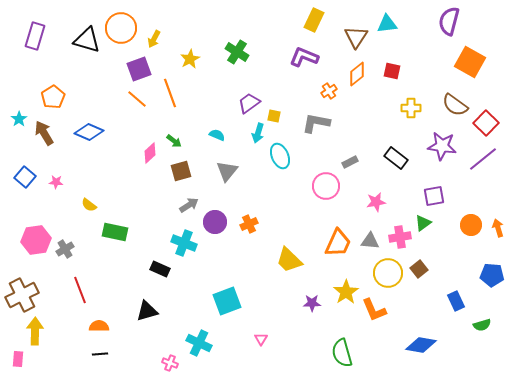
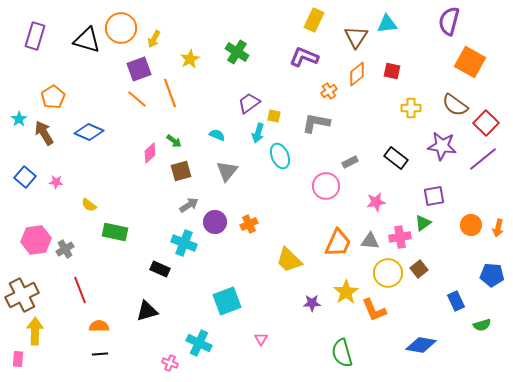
orange arrow at (498, 228): rotated 150 degrees counterclockwise
